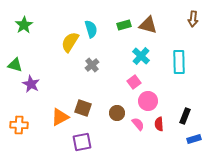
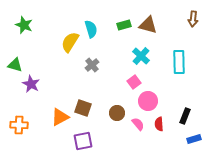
green star: rotated 18 degrees counterclockwise
purple square: moved 1 px right, 1 px up
